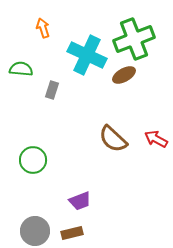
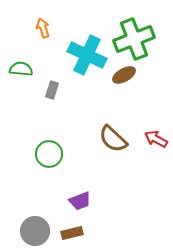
green circle: moved 16 px right, 6 px up
